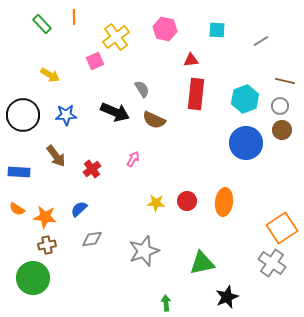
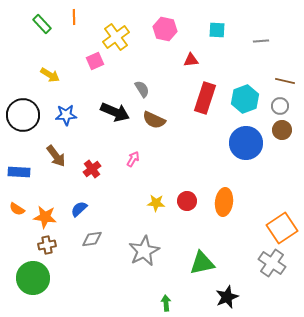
gray line: rotated 28 degrees clockwise
red rectangle: moved 9 px right, 4 px down; rotated 12 degrees clockwise
gray star: rotated 8 degrees counterclockwise
